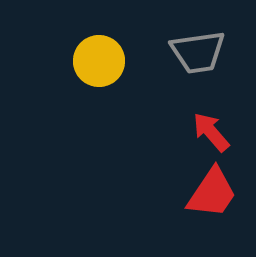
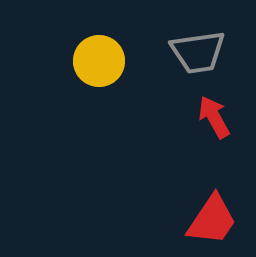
red arrow: moved 3 px right, 15 px up; rotated 12 degrees clockwise
red trapezoid: moved 27 px down
